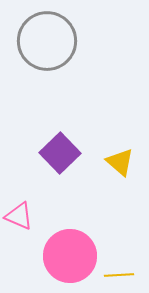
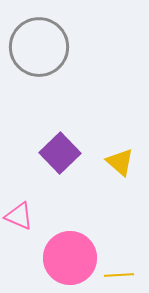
gray circle: moved 8 px left, 6 px down
pink circle: moved 2 px down
